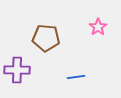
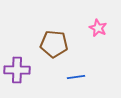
pink star: moved 1 px down; rotated 12 degrees counterclockwise
brown pentagon: moved 8 px right, 6 px down
